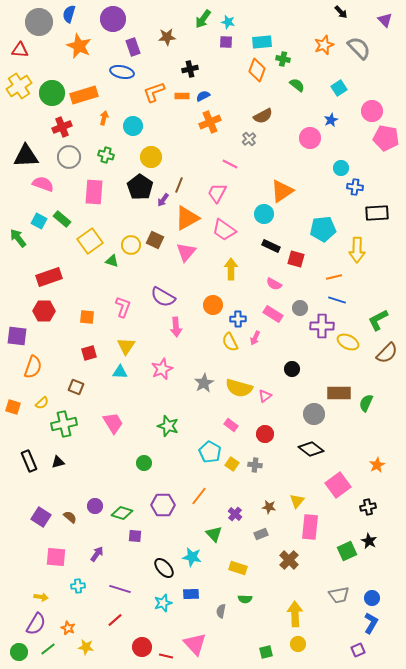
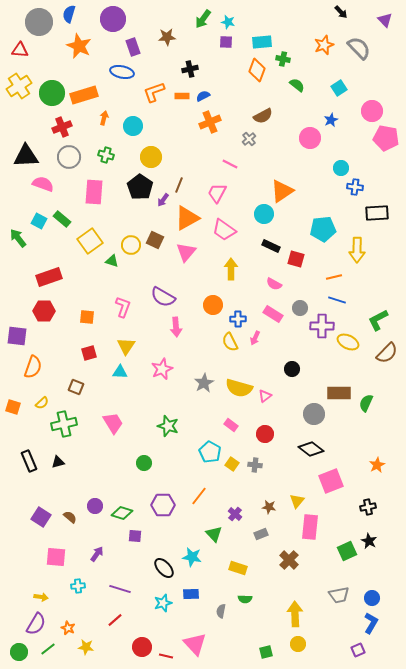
pink square at (338, 485): moved 7 px left, 4 px up; rotated 15 degrees clockwise
